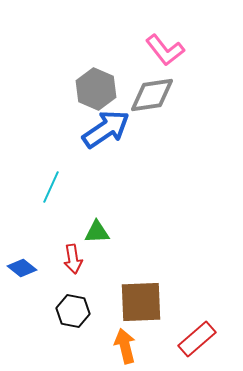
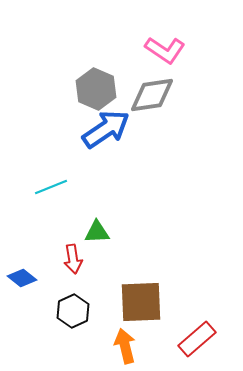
pink L-shape: rotated 18 degrees counterclockwise
cyan line: rotated 44 degrees clockwise
blue diamond: moved 10 px down
black hexagon: rotated 24 degrees clockwise
